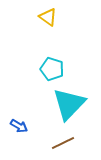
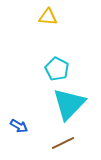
yellow triangle: rotated 30 degrees counterclockwise
cyan pentagon: moved 5 px right; rotated 10 degrees clockwise
